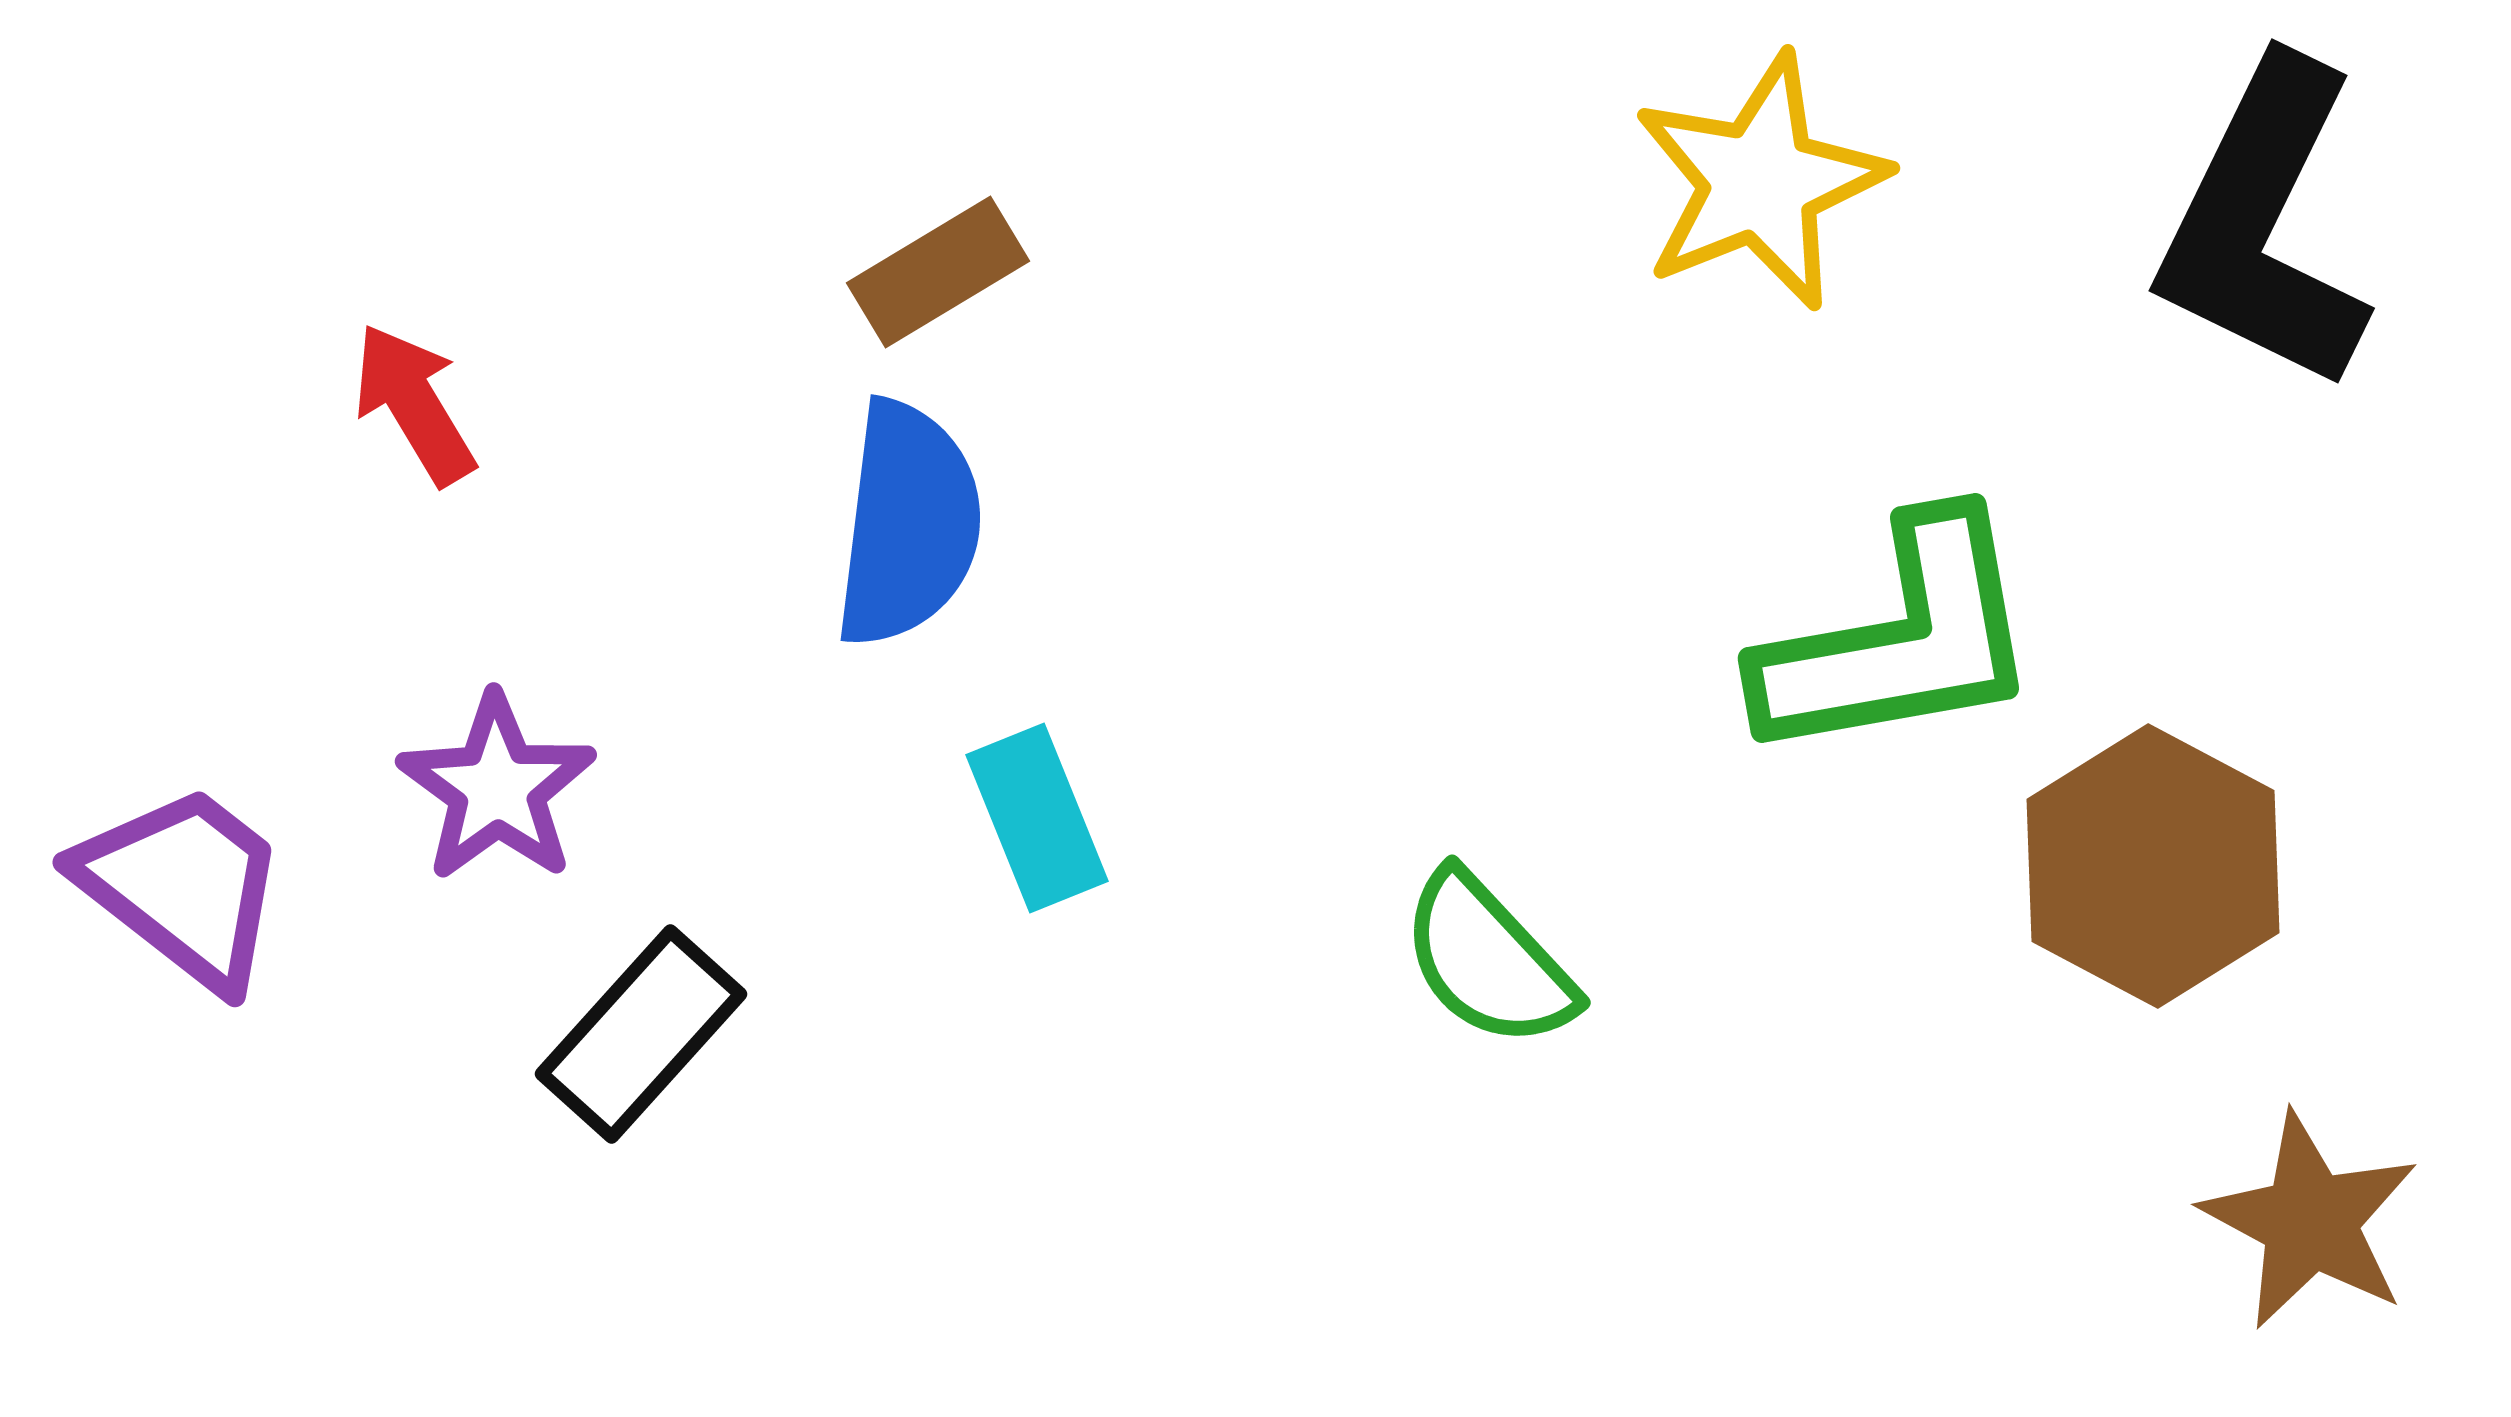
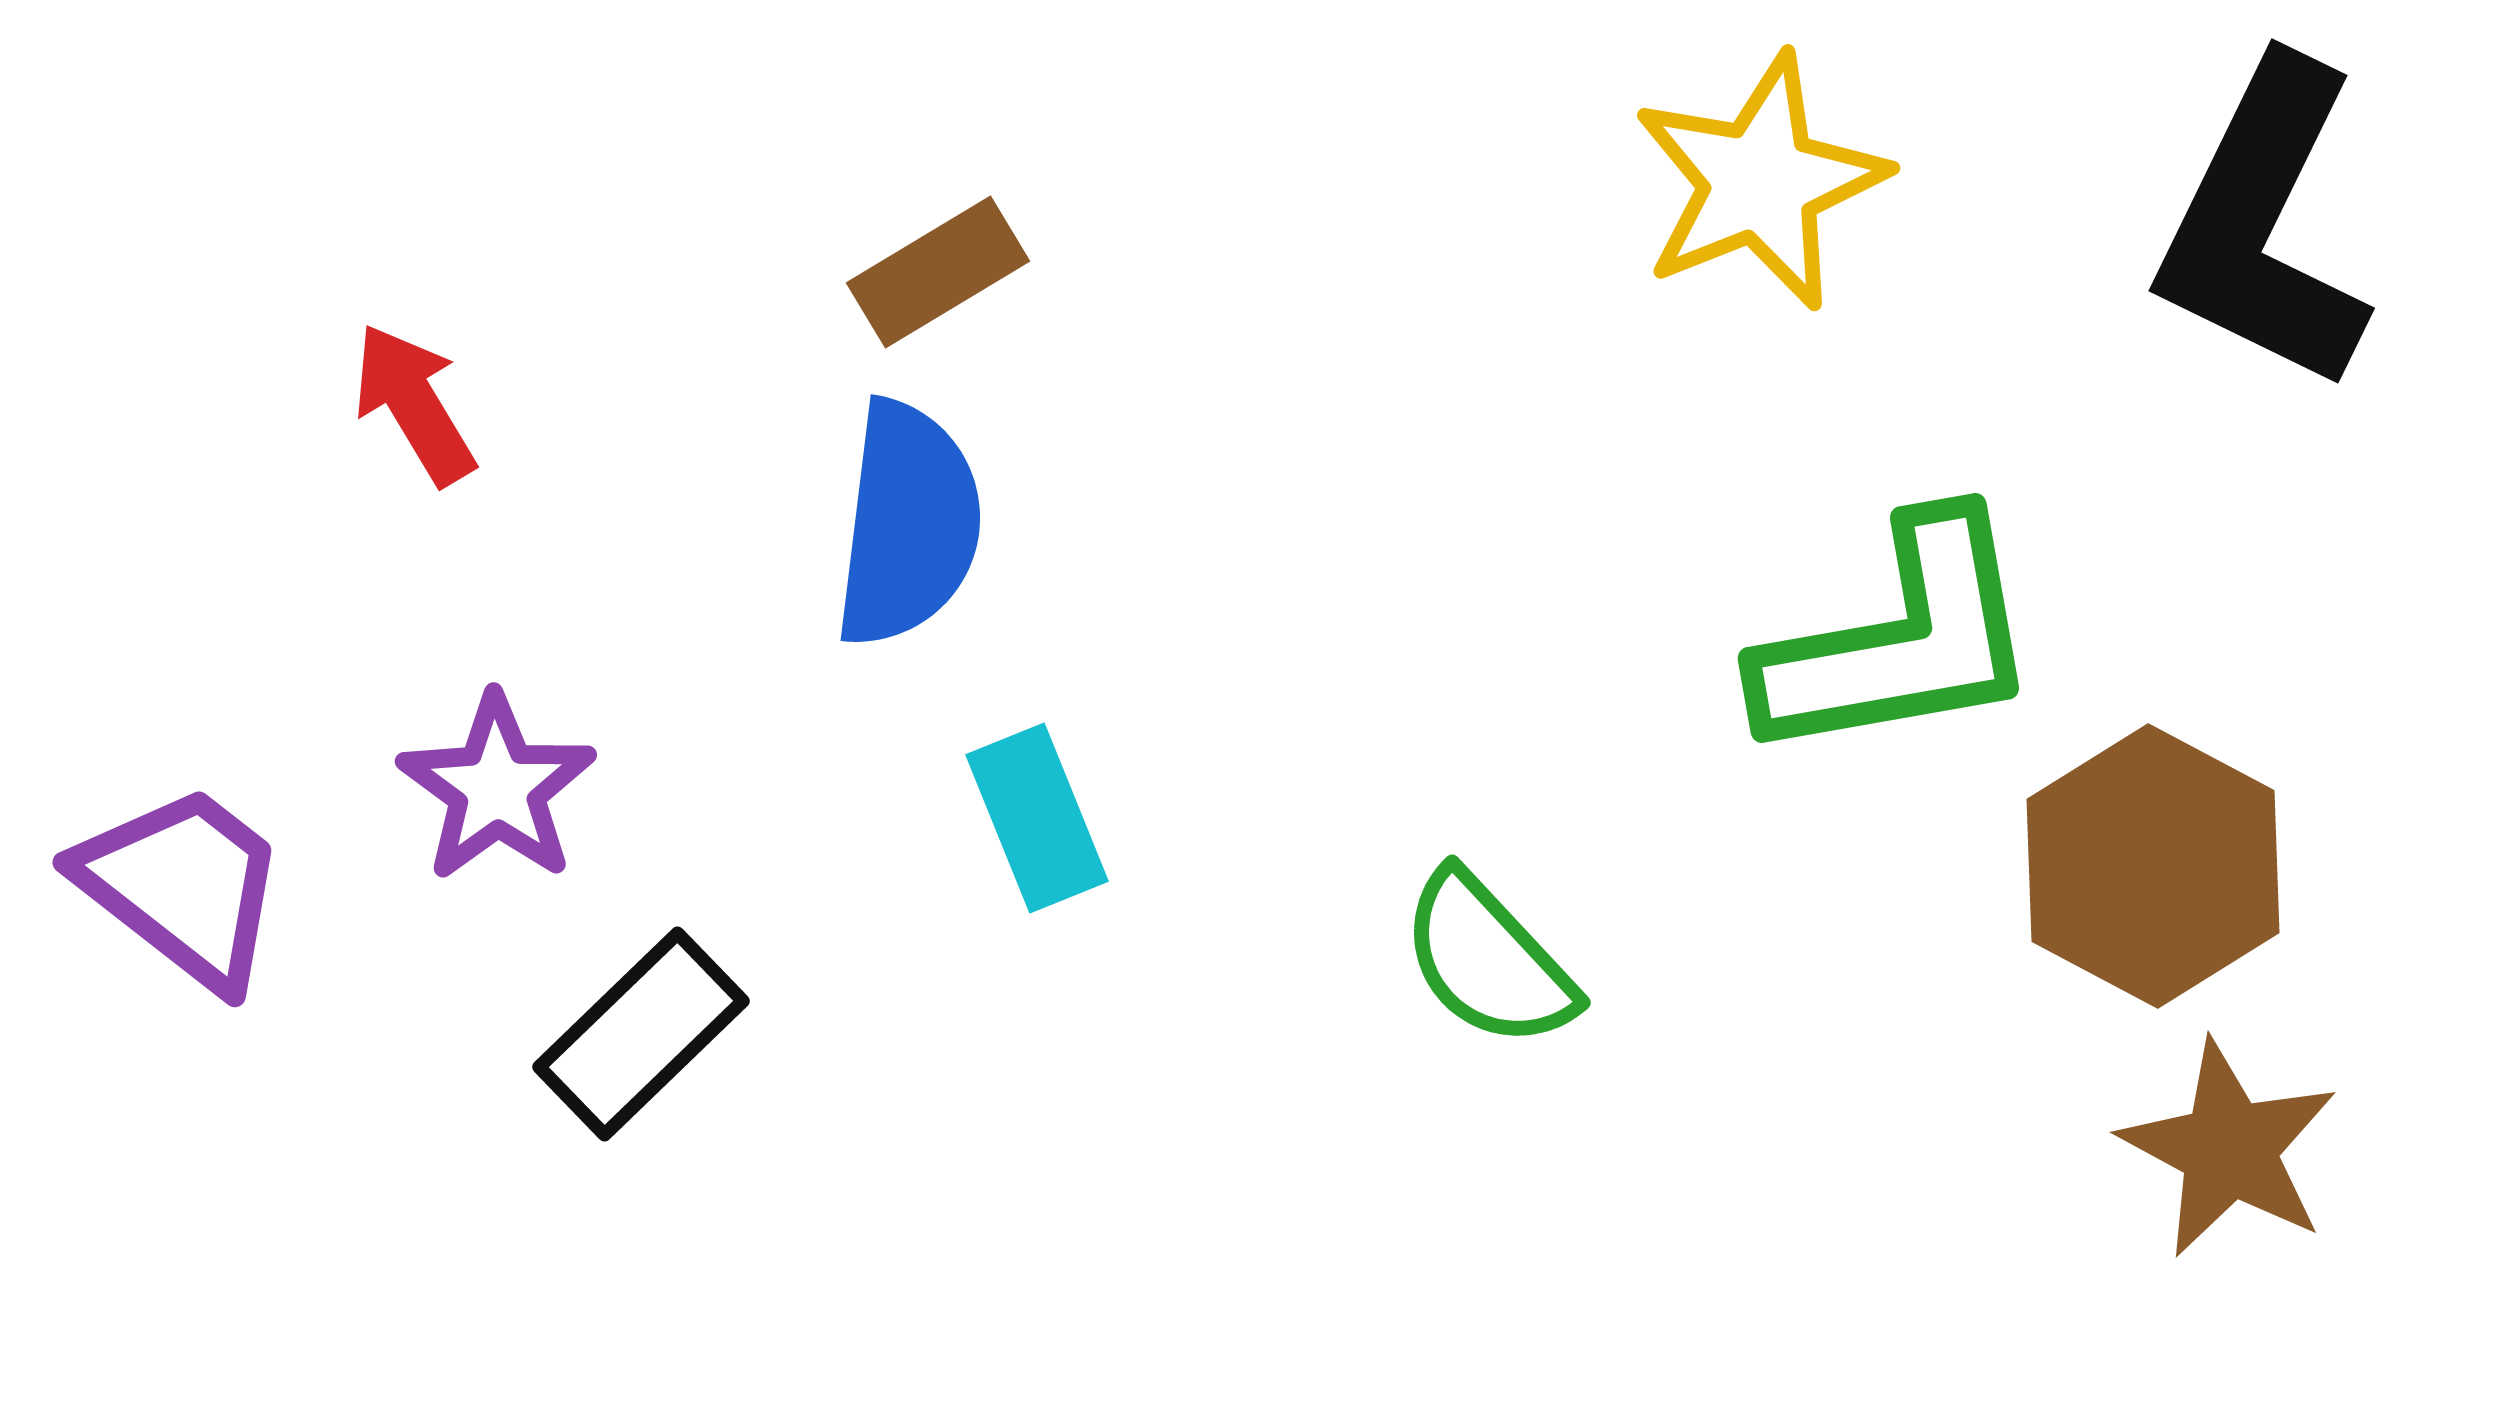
black rectangle: rotated 4 degrees clockwise
brown star: moved 81 px left, 72 px up
